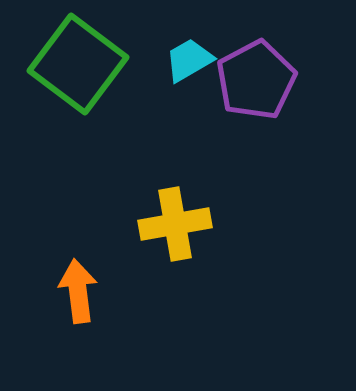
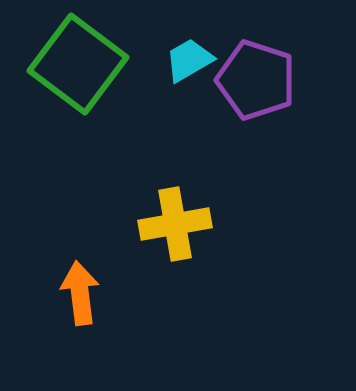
purple pentagon: rotated 26 degrees counterclockwise
orange arrow: moved 2 px right, 2 px down
